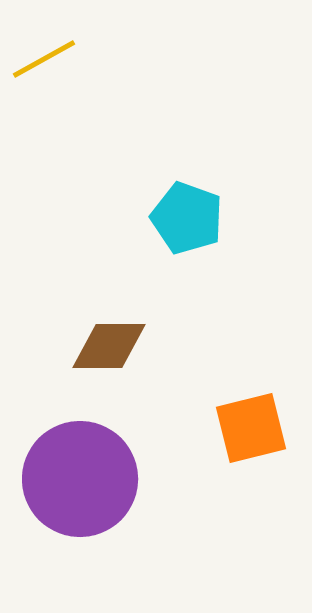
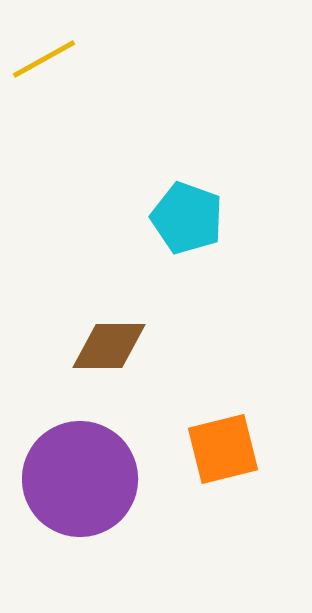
orange square: moved 28 px left, 21 px down
